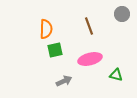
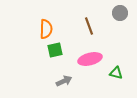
gray circle: moved 2 px left, 1 px up
green triangle: moved 2 px up
